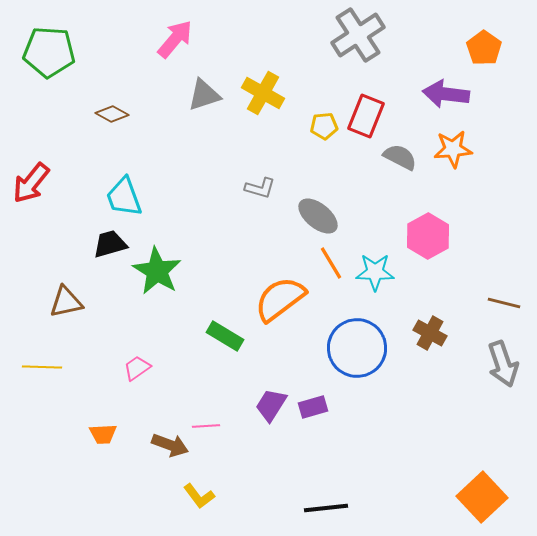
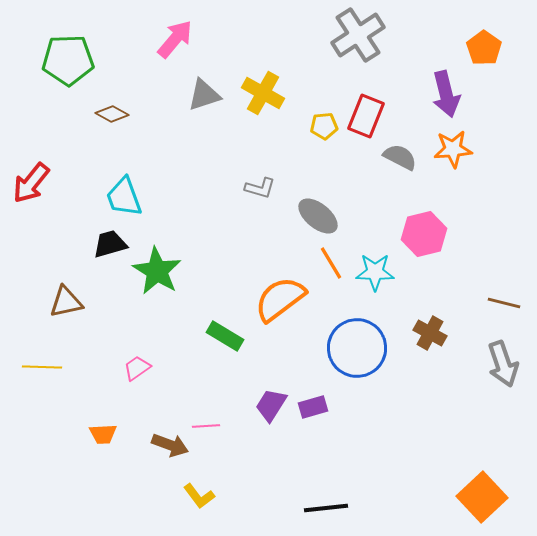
green pentagon: moved 19 px right, 8 px down; rotated 6 degrees counterclockwise
purple arrow: rotated 111 degrees counterclockwise
pink hexagon: moved 4 px left, 2 px up; rotated 15 degrees clockwise
